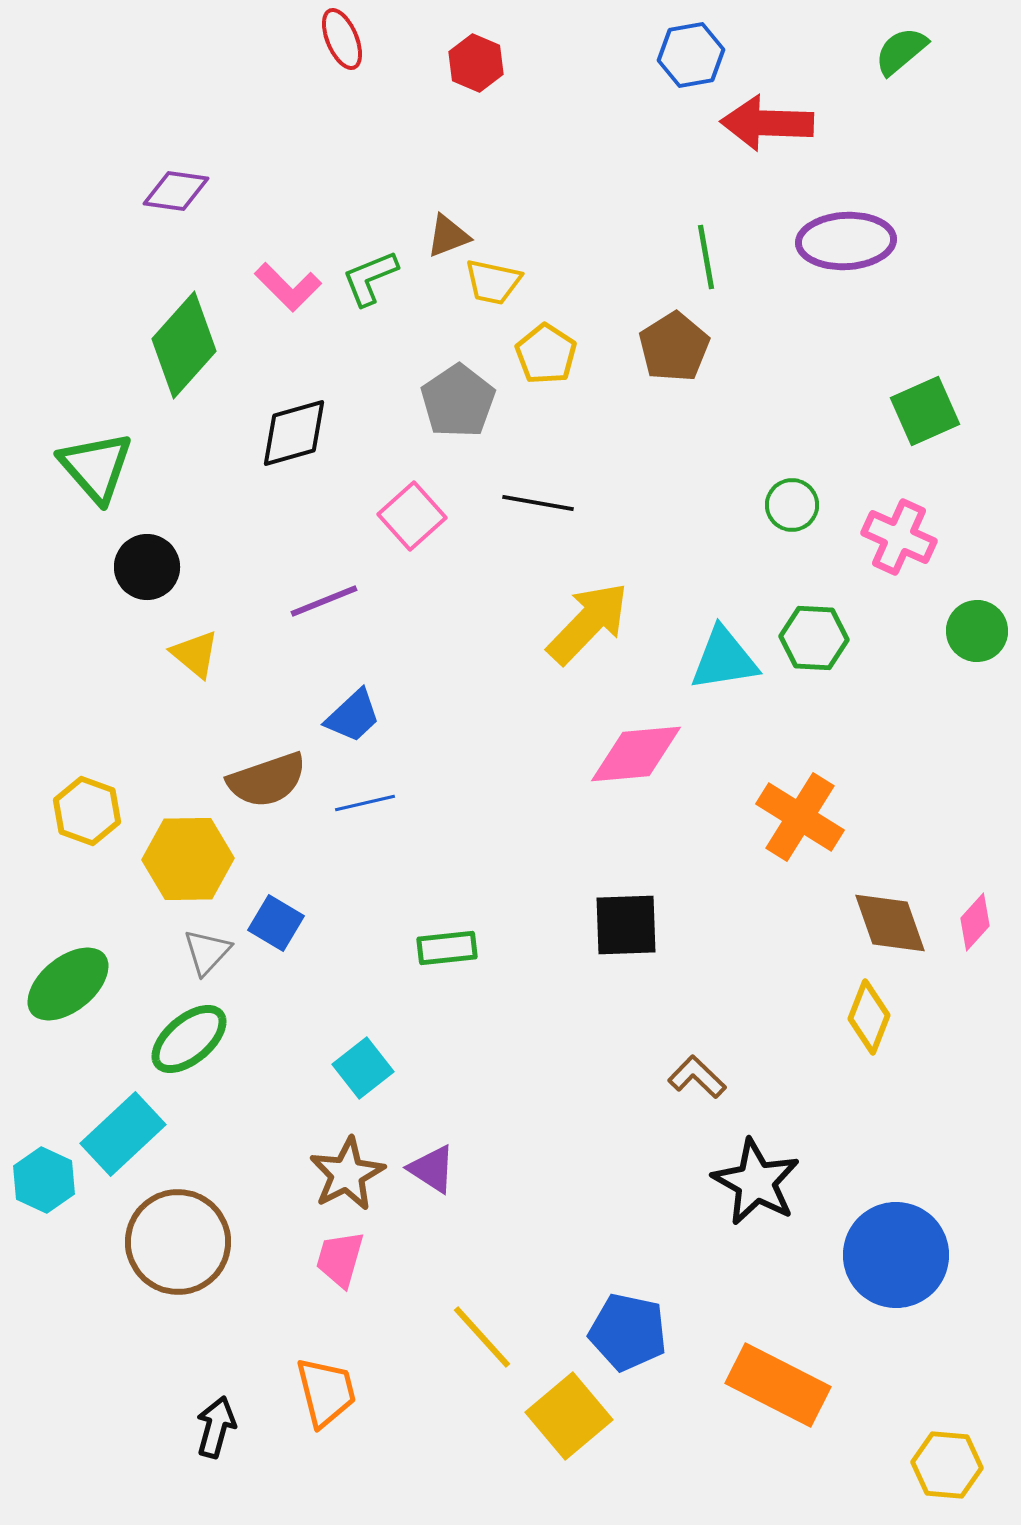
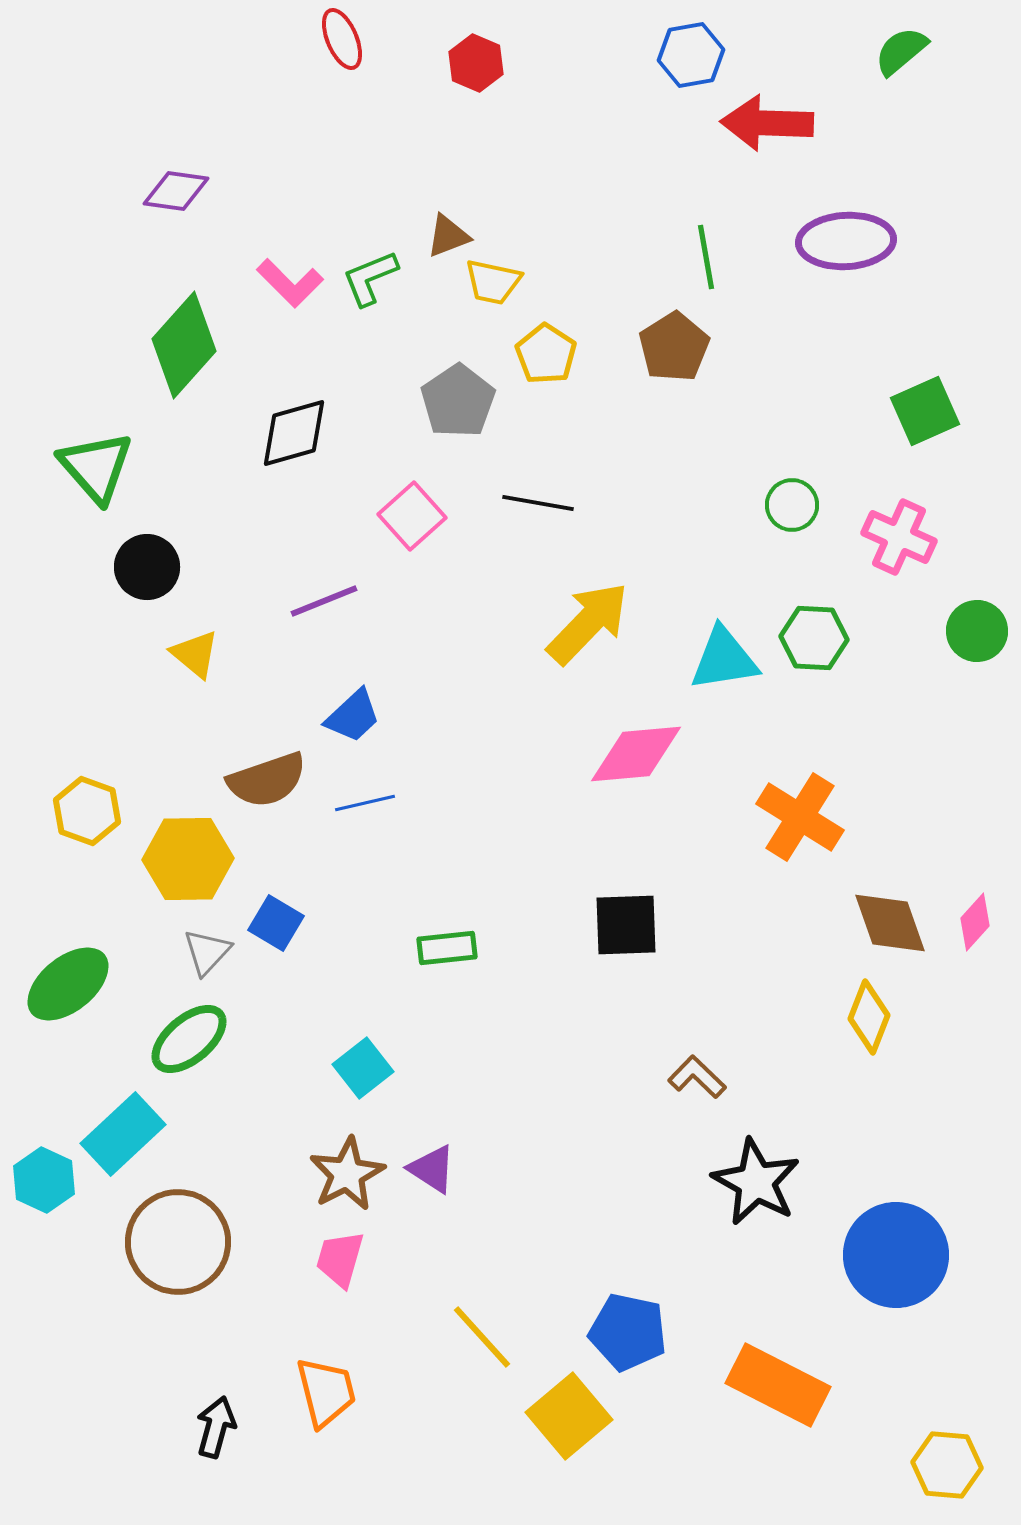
pink L-shape at (288, 287): moved 2 px right, 4 px up
